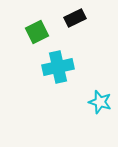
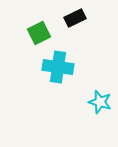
green square: moved 2 px right, 1 px down
cyan cross: rotated 20 degrees clockwise
